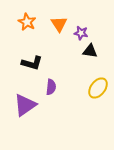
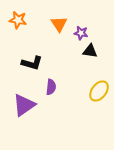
orange star: moved 9 px left, 2 px up; rotated 18 degrees counterclockwise
yellow ellipse: moved 1 px right, 3 px down
purple triangle: moved 1 px left
